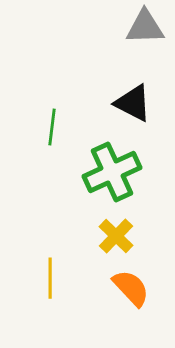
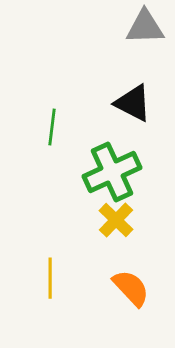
yellow cross: moved 16 px up
